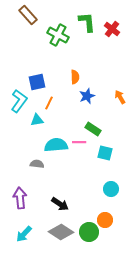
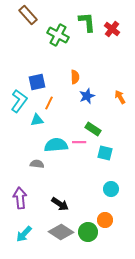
green circle: moved 1 px left
